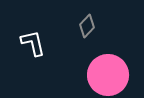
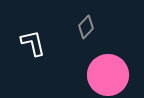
gray diamond: moved 1 px left, 1 px down
